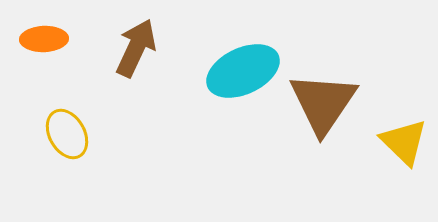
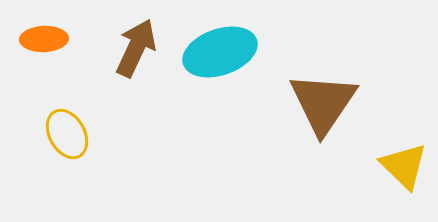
cyan ellipse: moved 23 px left, 19 px up; rotated 6 degrees clockwise
yellow triangle: moved 24 px down
